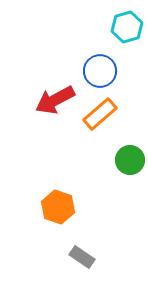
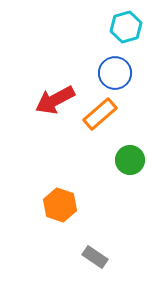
cyan hexagon: moved 1 px left
blue circle: moved 15 px right, 2 px down
orange hexagon: moved 2 px right, 2 px up
gray rectangle: moved 13 px right
